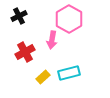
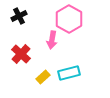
red cross: moved 4 px left, 2 px down; rotated 18 degrees counterclockwise
